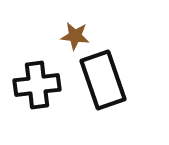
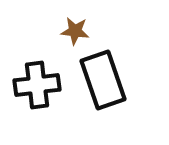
brown star: moved 5 px up
